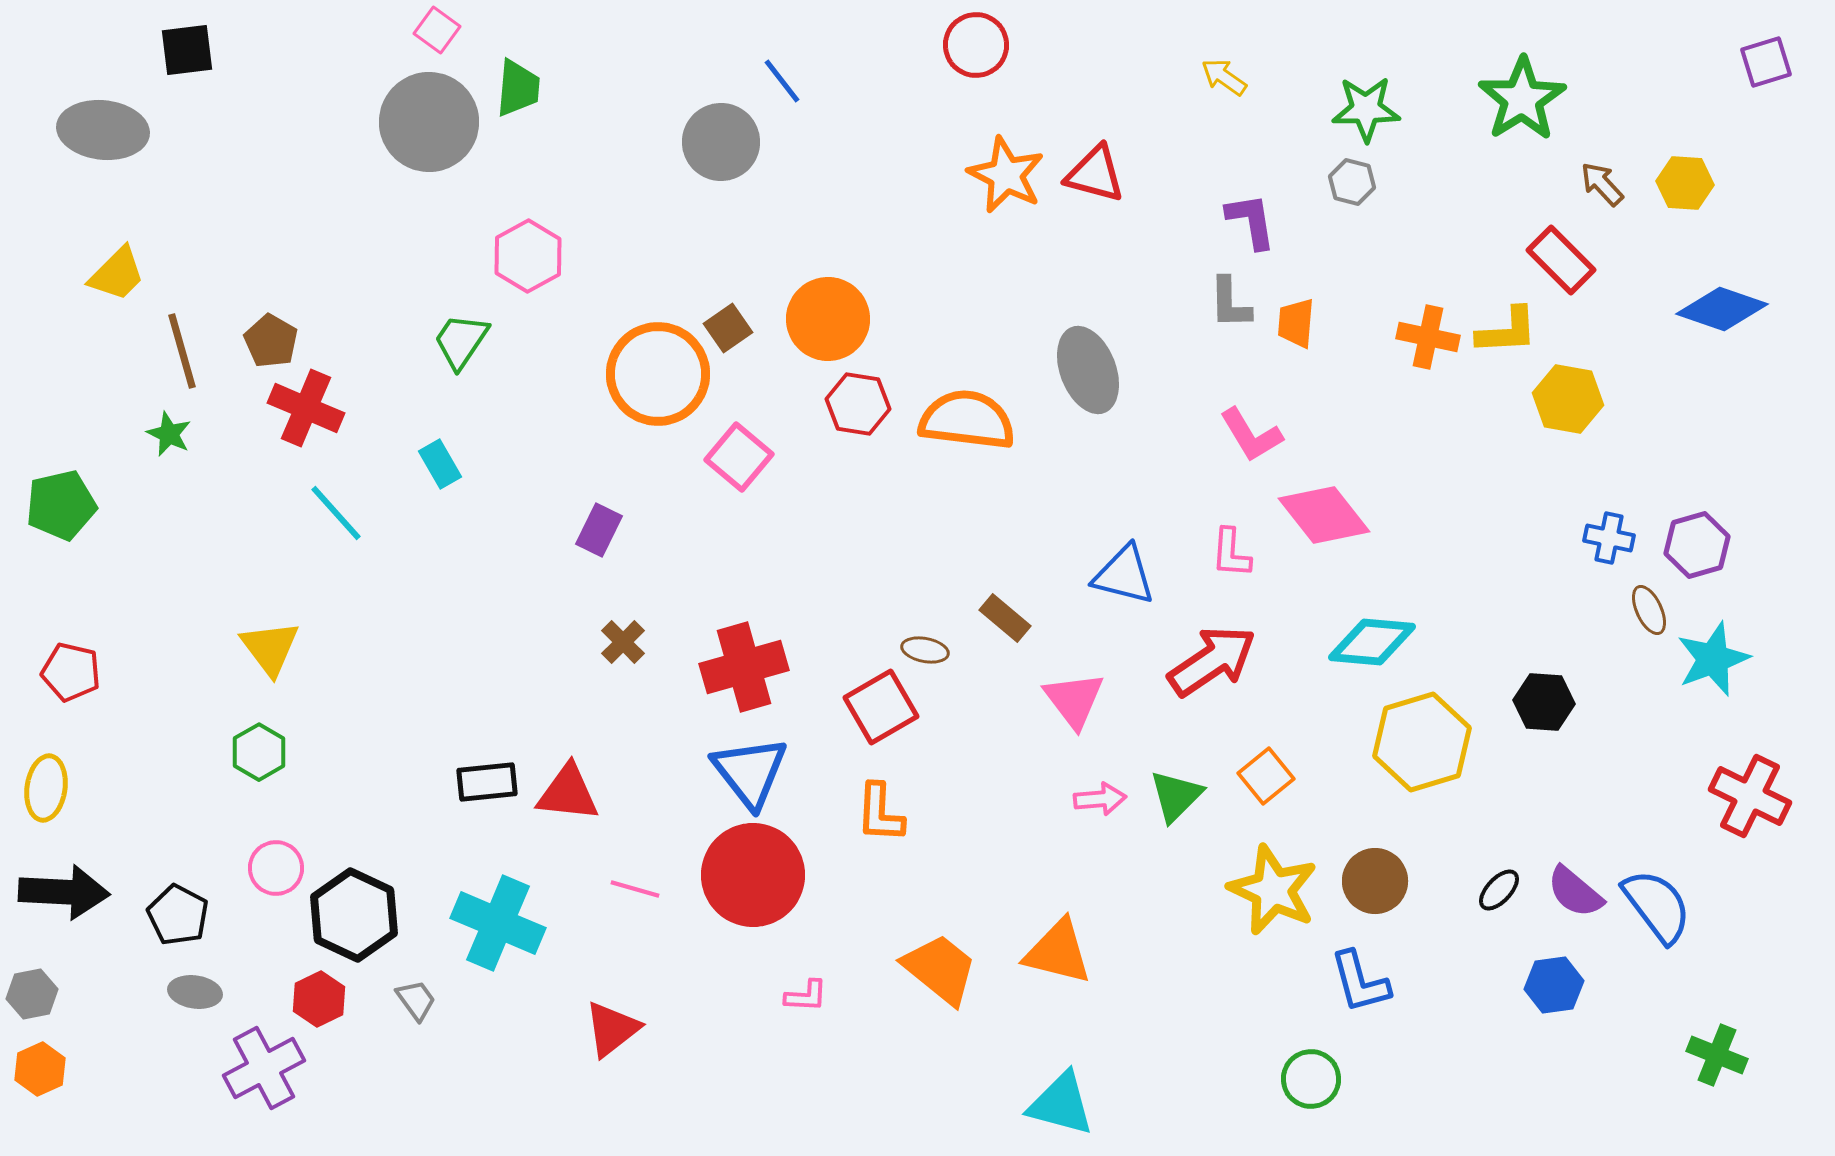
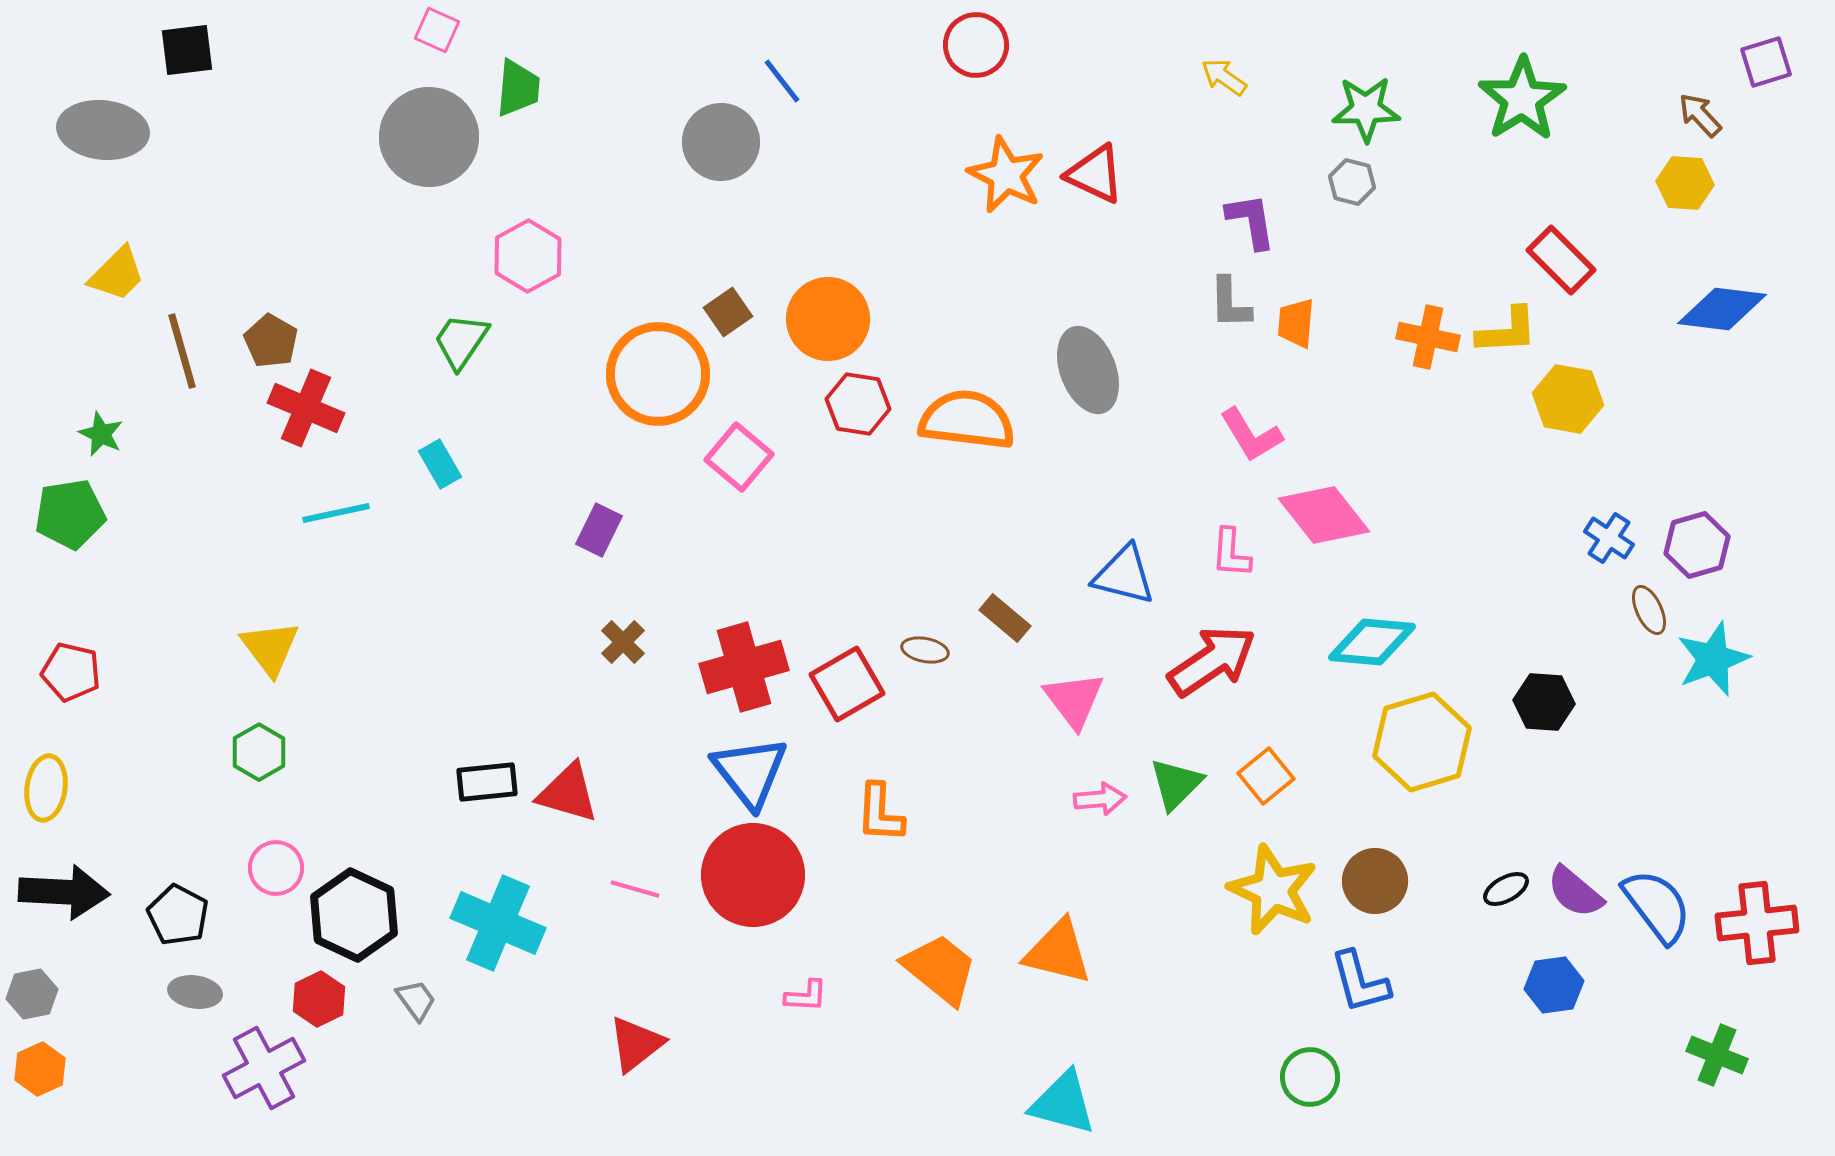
pink square at (437, 30): rotated 12 degrees counterclockwise
gray circle at (429, 122): moved 15 px down
red triangle at (1095, 174): rotated 10 degrees clockwise
brown arrow at (1602, 184): moved 98 px right, 69 px up
blue diamond at (1722, 309): rotated 12 degrees counterclockwise
brown square at (728, 328): moved 16 px up
green star at (169, 434): moved 68 px left
green pentagon at (61, 505): moved 9 px right, 9 px down; rotated 4 degrees clockwise
cyan line at (336, 513): rotated 60 degrees counterclockwise
blue cross at (1609, 538): rotated 21 degrees clockwise
red square at (881, 707): moved 34 px left, 23 px up
red triangle at (568, 793): rotated 10 degrees clockwise
green triangle at (1176, 796): moved 12 px up
red cross at (1750, 796): moved 7 px right, 127 px down; rotated 32 degrees counterclockwise
black ellipse at (1499, 890): moved 7 px right, 1 px up; rotated 18 degrees clockwise
red triangle at (612, 1029): moved 24 px right, 15 px down
green circle at (1311, 1079): moved 1 px left, 2 px up
cyan triangle at (1061, 1104): moved 2 px right, 1 px up
